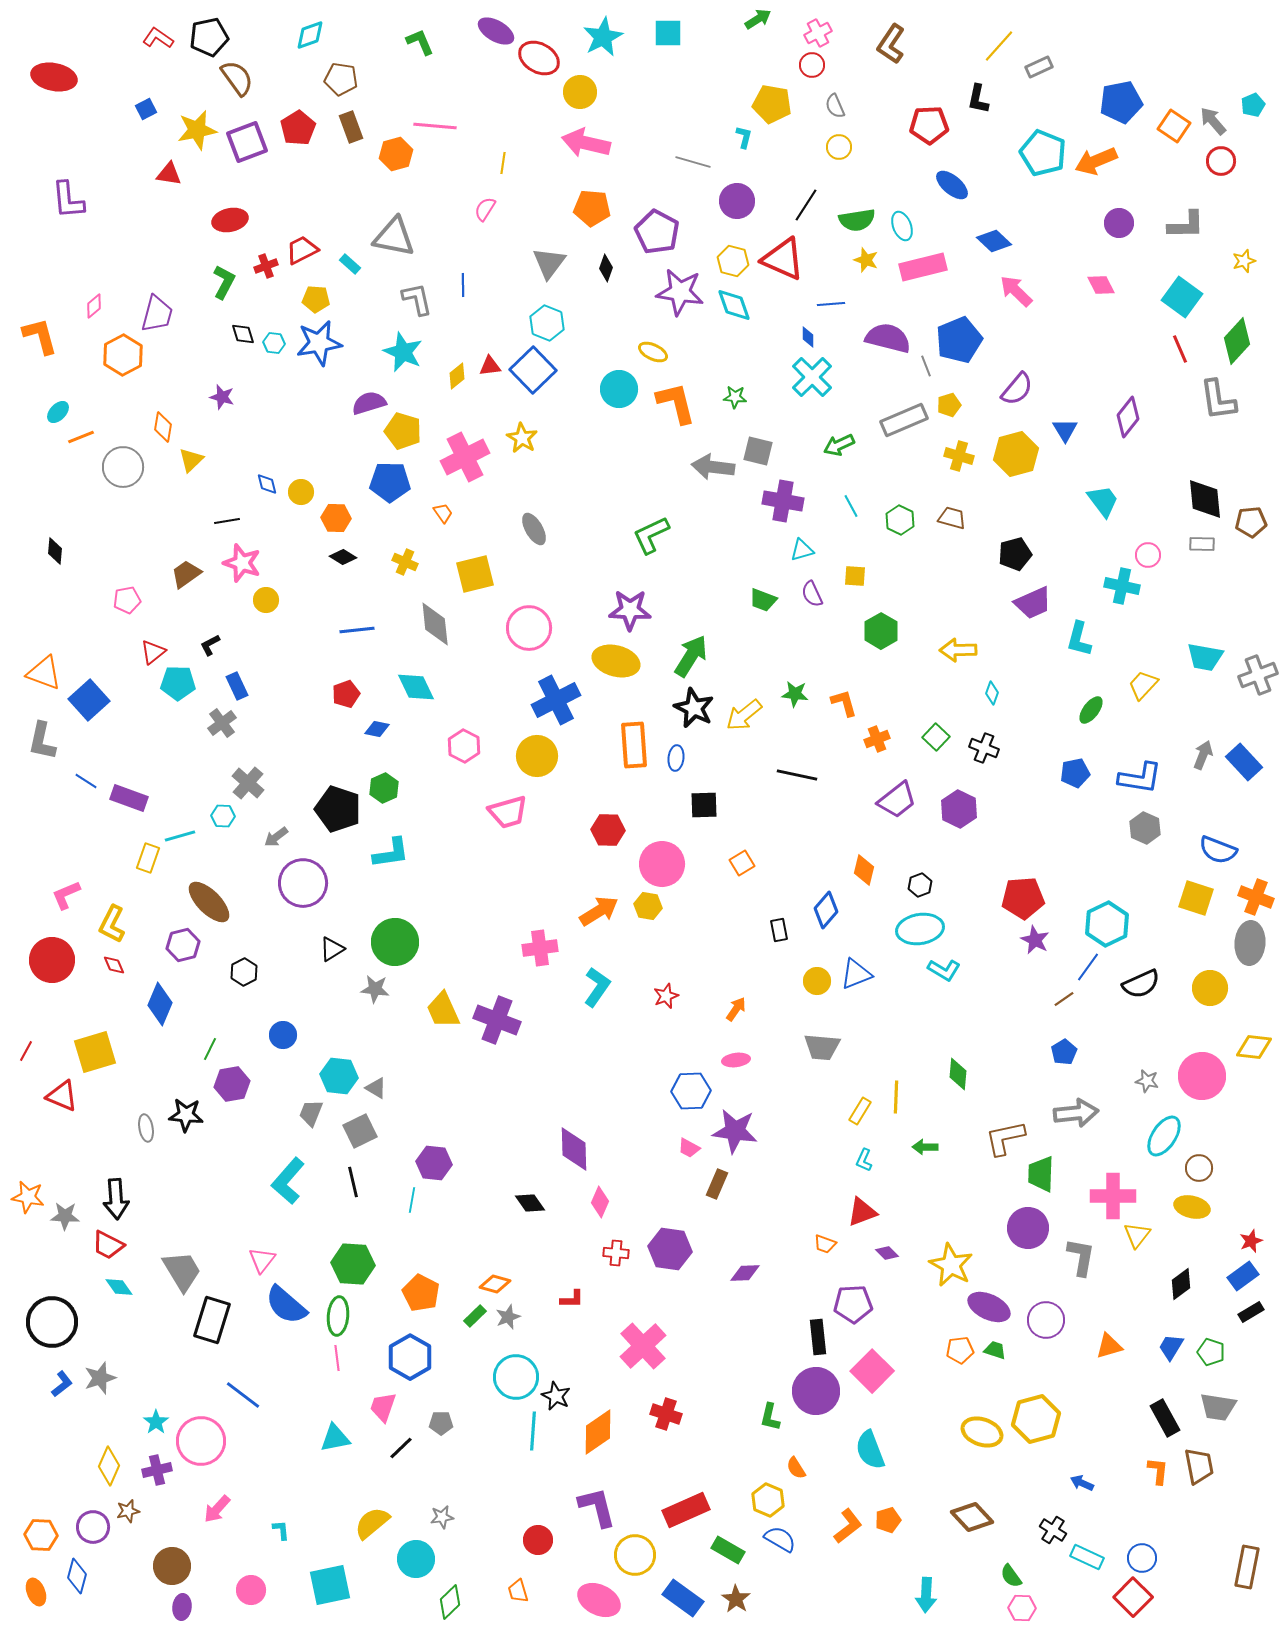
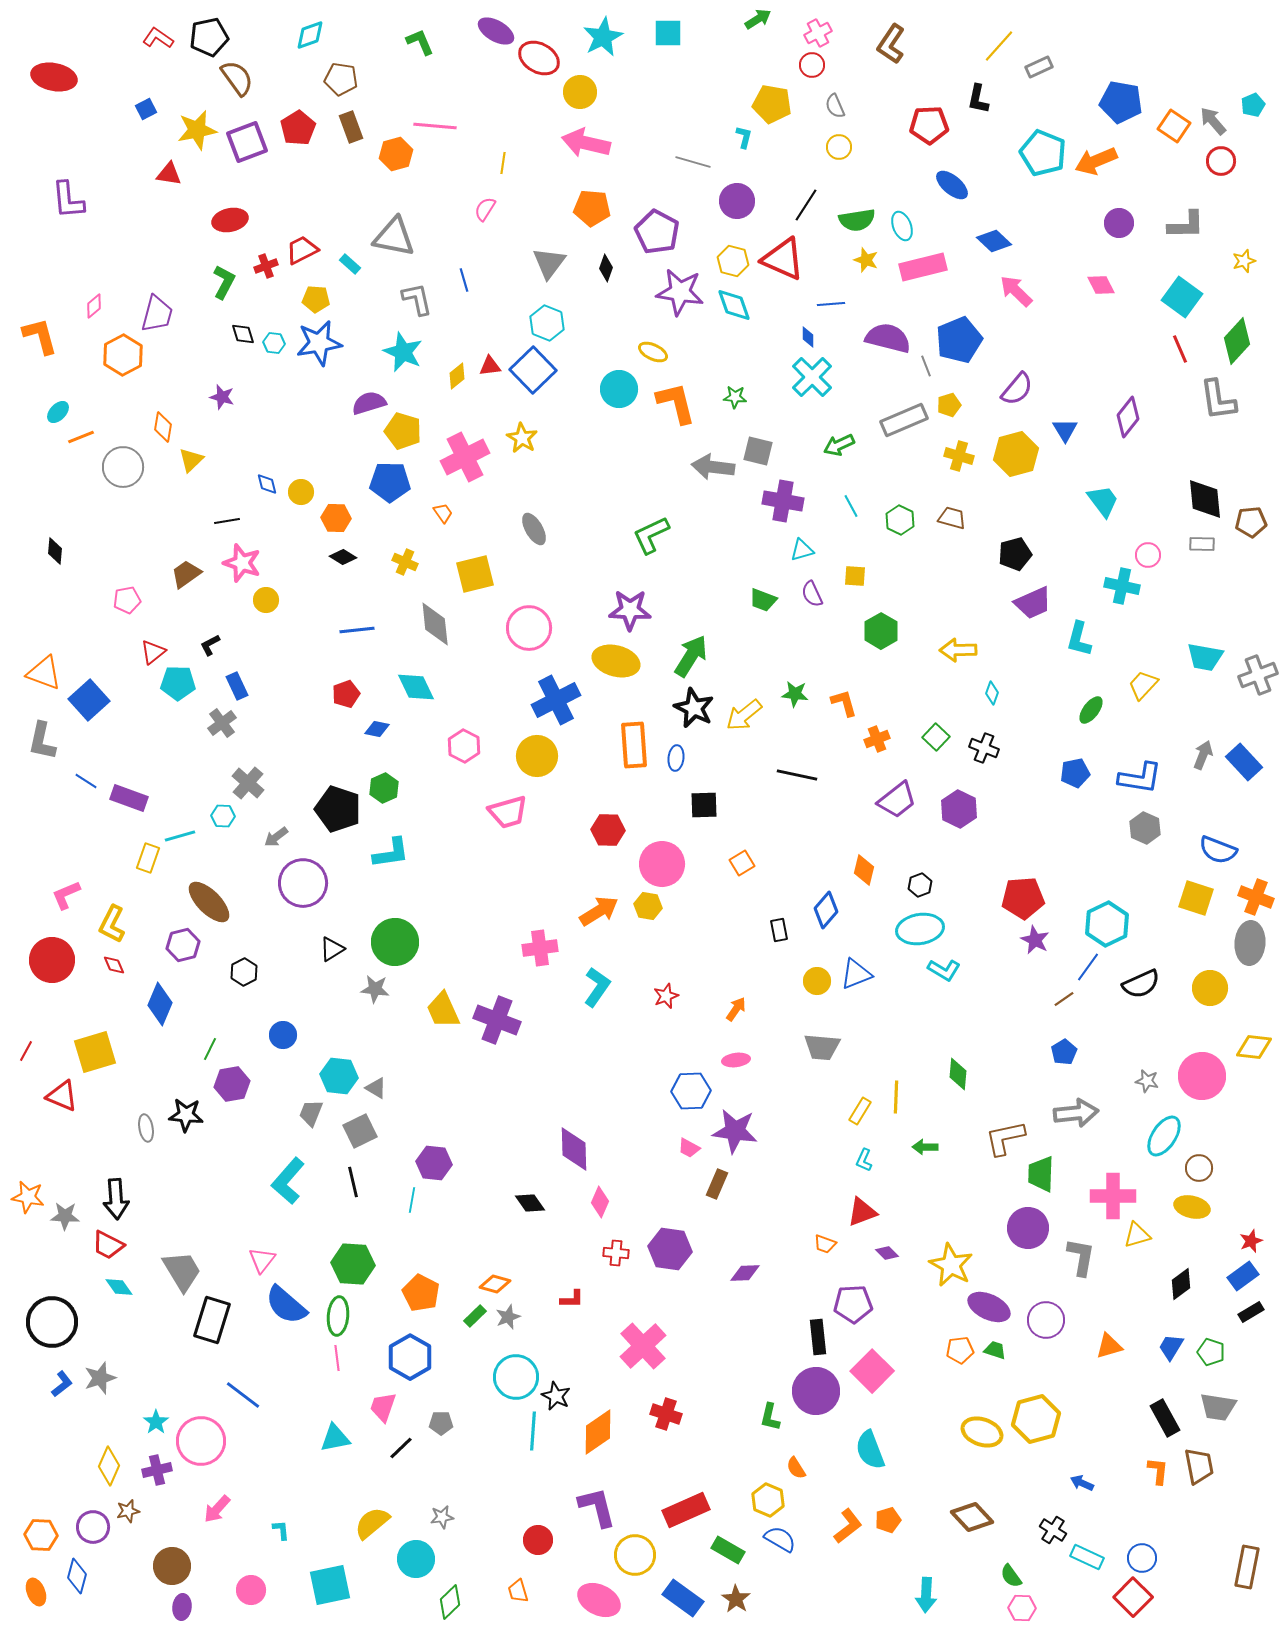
blue pentagon at (1121, 102): rotated 21 degrees clockwise
blue line at (463, 285): moved 1 px right, 5 px up; rotated 15 degrees counterclockwise
yellow triangle at (1137, 1235): rotated 36 degrees clockwise
